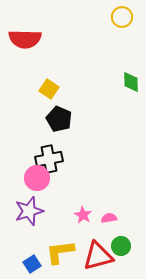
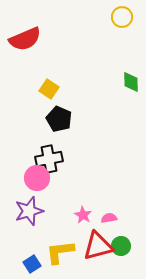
red semicircle: rotated 24 degrees counterclockwise
red triangle: moved 10 px up
